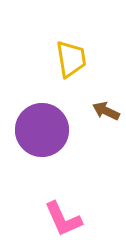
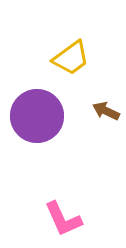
yellow trapezoid: moved 1 px up; rotated 63 degrees clockwise
purple circle: moved 5 px left, 14 px up
